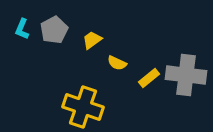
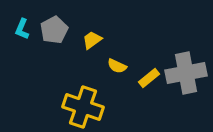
yellow semicircle: moved 3 px down
gray cross: moved 2 px up; rotated 18 degrees counterclockwise
